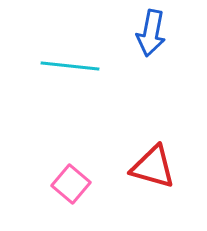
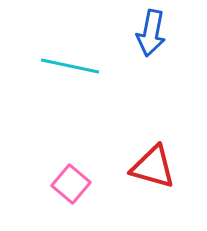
cyan line: rotated 6 degrees clockwise
